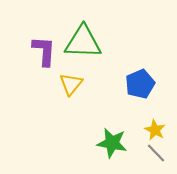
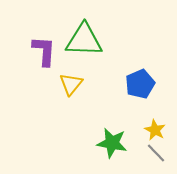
green triangle: moved 1 px right, 2 px up
